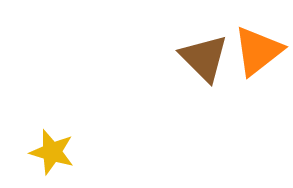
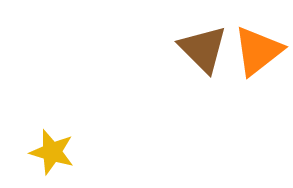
brown triangle: moved 1 px left, 9 px up
